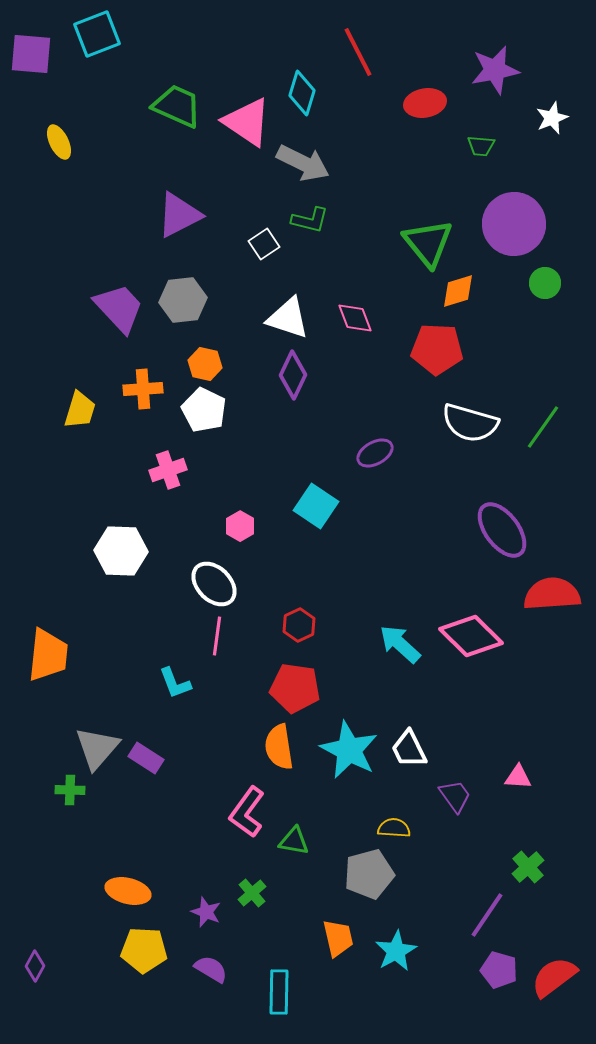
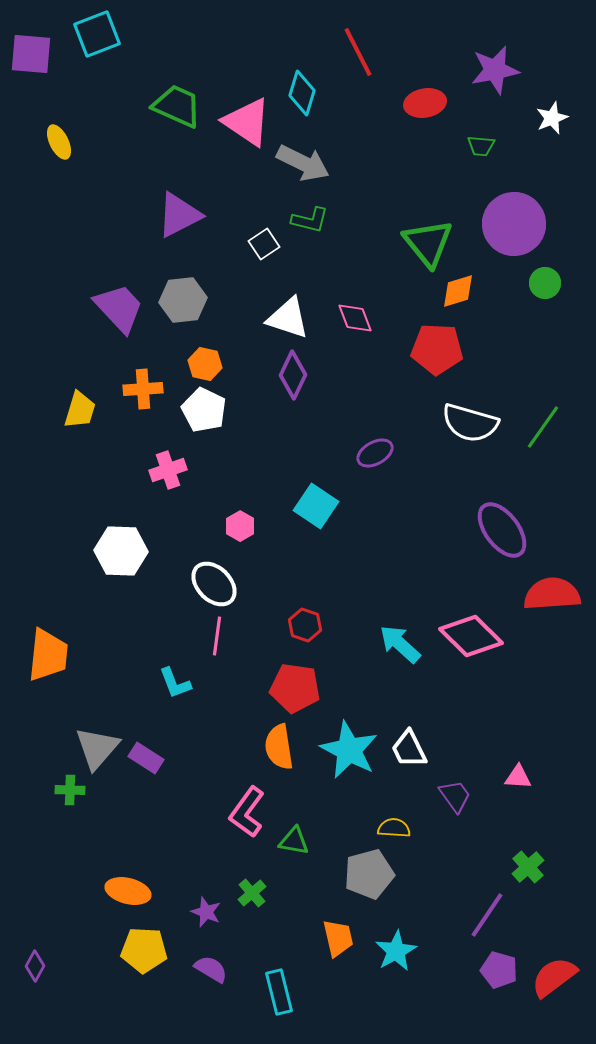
red hexagon at (299, 625): moved 6 px right; rotated 16 degrees counterclockwise
cyan rectangle at (279, 992): rotated 15 degrees counterclockwise
